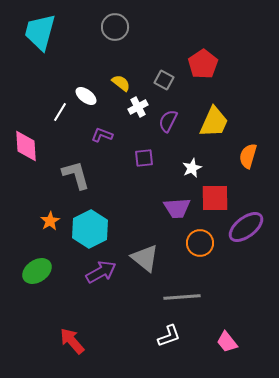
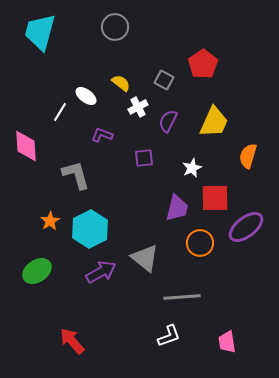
purple trapezoid: rotated 72 degrees counterclockwise
pink trapezoid: rotated 30 degrees clockwise
